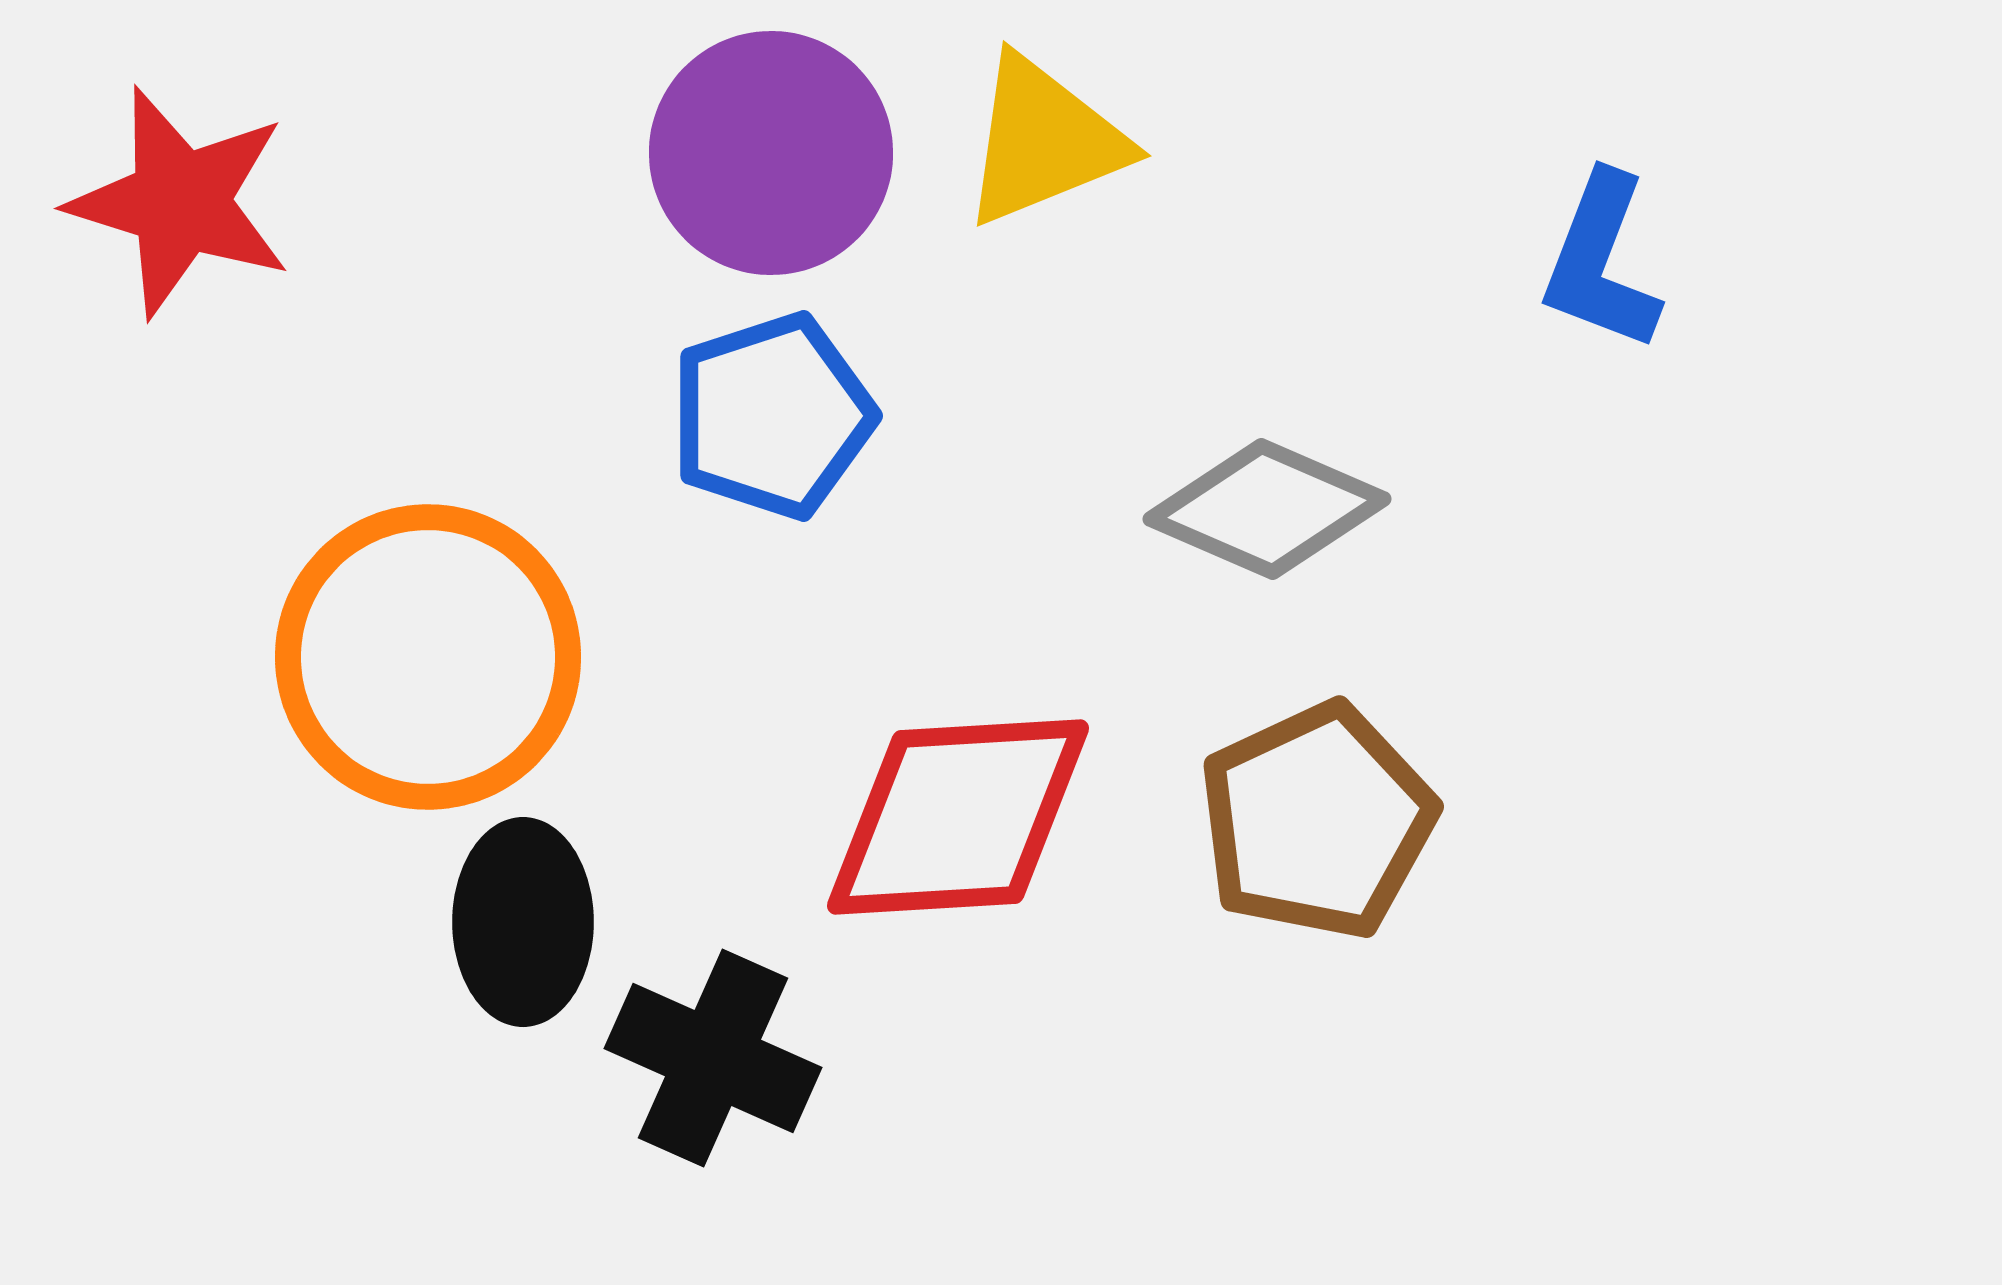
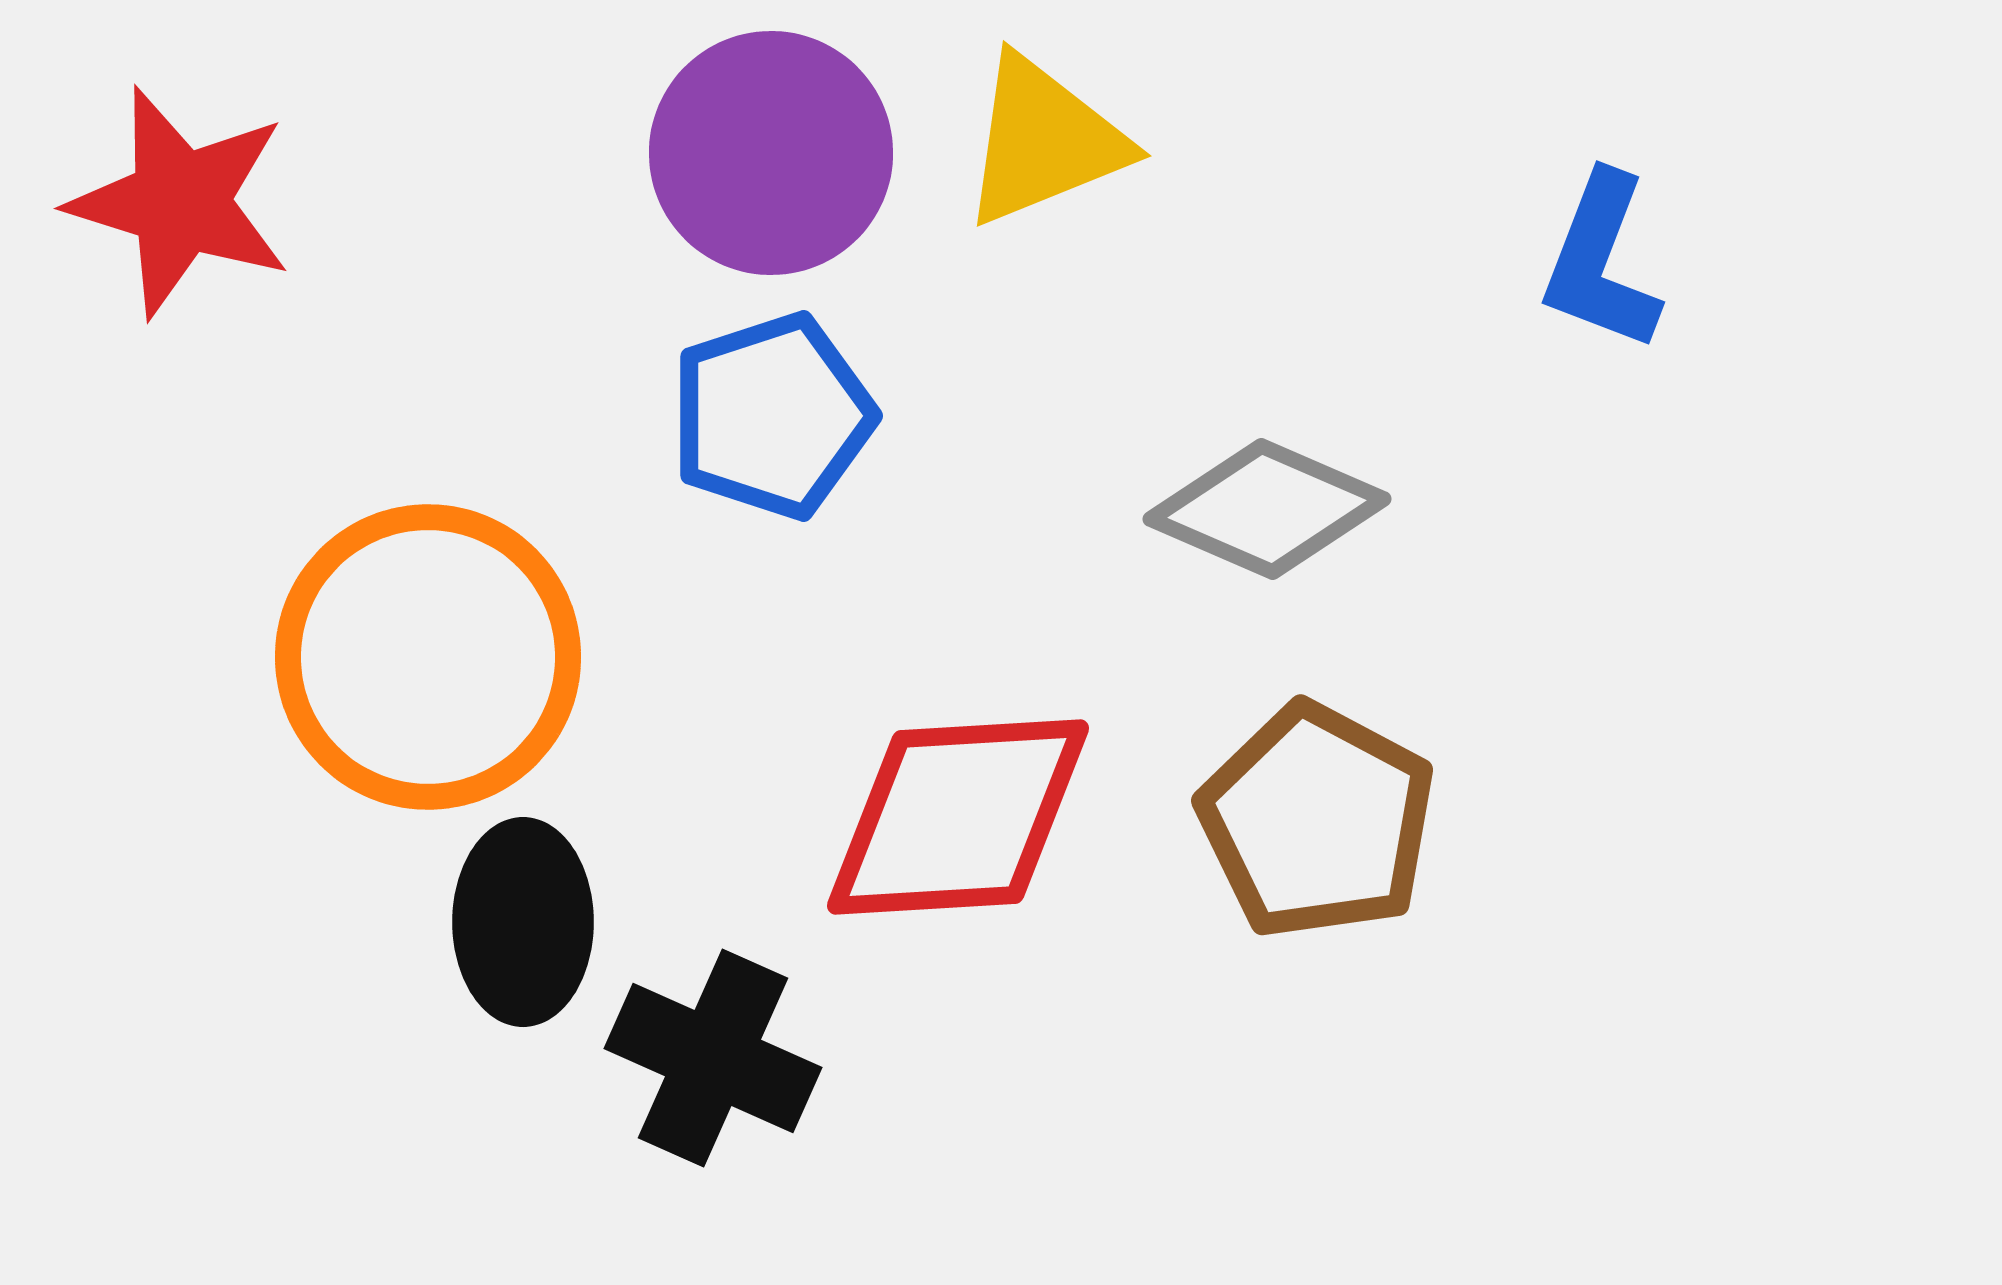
brown pentagon: rotated 19 degrees counterclockwise
